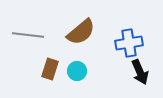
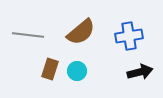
blue cross: moved 7 px up
black arrow: rotated 80 degrees counterclockwise
